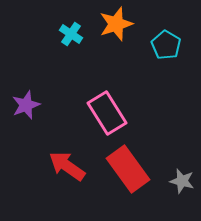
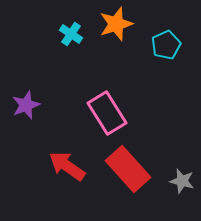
cyan pentagon: rotated 16 degrees clockwise
red rectangle: rotated 6 degrees counterclockwise
